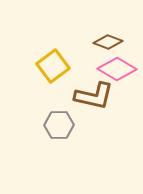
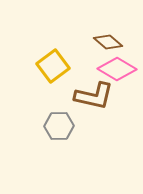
brown diamond: rotated 20 degrees clockwise
gray hexagon: moved 1 px down
